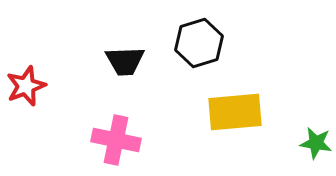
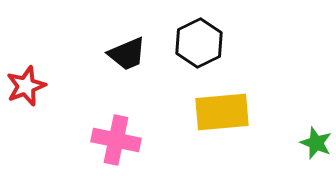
black hexagon: rotated 9 degrees counterclockwise
black trapezoid: moved 2 px right, 7 px up; rotated 21 degrees counterclockwise
yellow rectangle: moved 13 px left
green star: rotated 12 degrees clockwise
